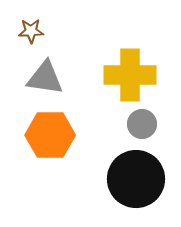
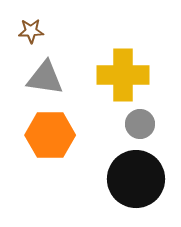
yellow cross: moved 7 px left
gray circle: moved 2 px left
